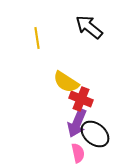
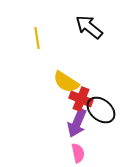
black ellipse: moved 6 px right, 24 px up
